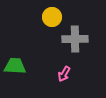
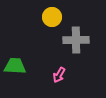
gray cross: moved 1 px right, 1 px down
pink arrow: moved 5 px left, 1 px down
